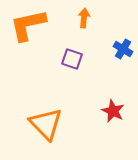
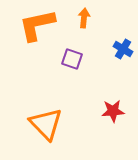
orange L-shape: moved 9 px right
red star: rotated 30 degrees counterclockwise
